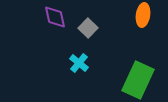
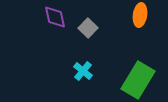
orange ellipse: moved 3 px left
cyan cross: moved 4 px right, 8 px down
green rectangle: rotated 6 degrees clockwise
